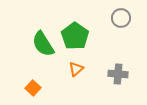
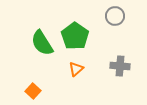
gray circle: moved 6 px left, 2 px up
green semicircle: moved 1 px left, 1 px up
gray cross: moved 2 px right, 8 px up
orange square: moved 3 px down
